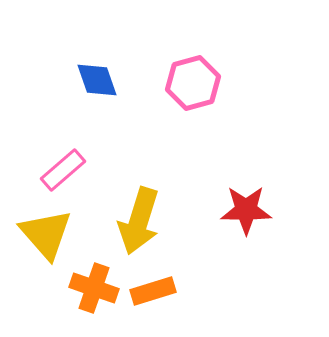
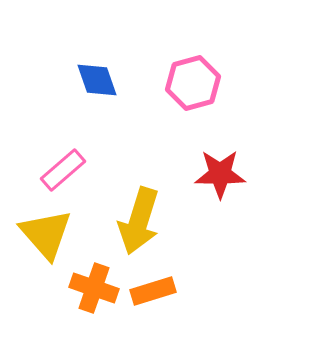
red star: moved 26 px left, 36 px up
